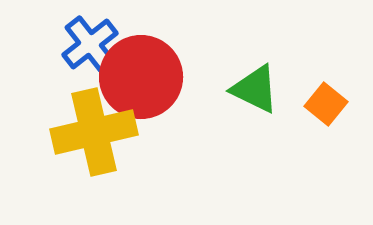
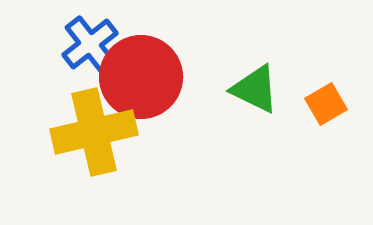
orange square: rotated 21 degrees clockwise
